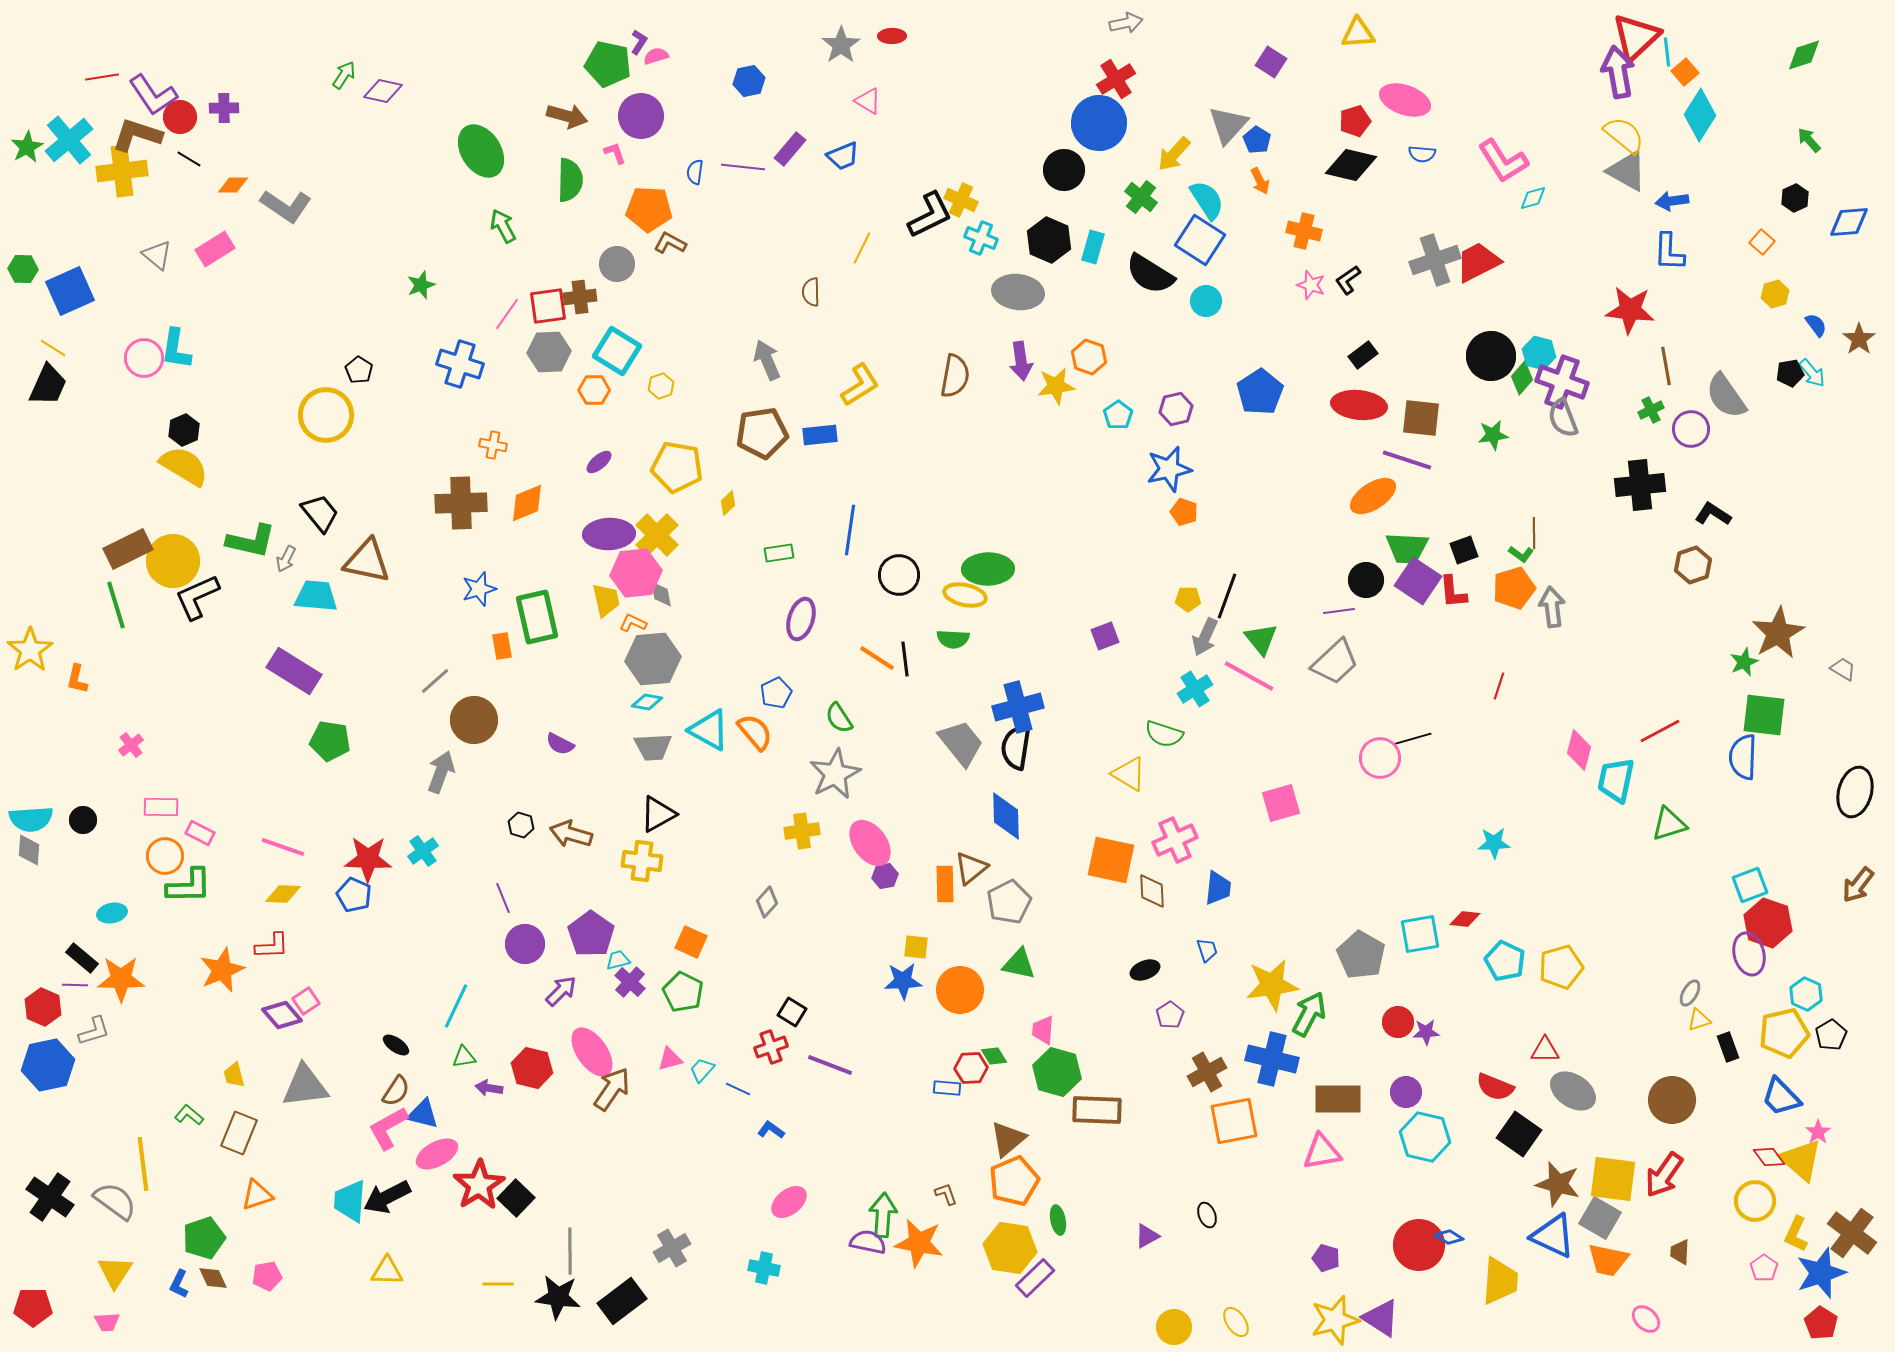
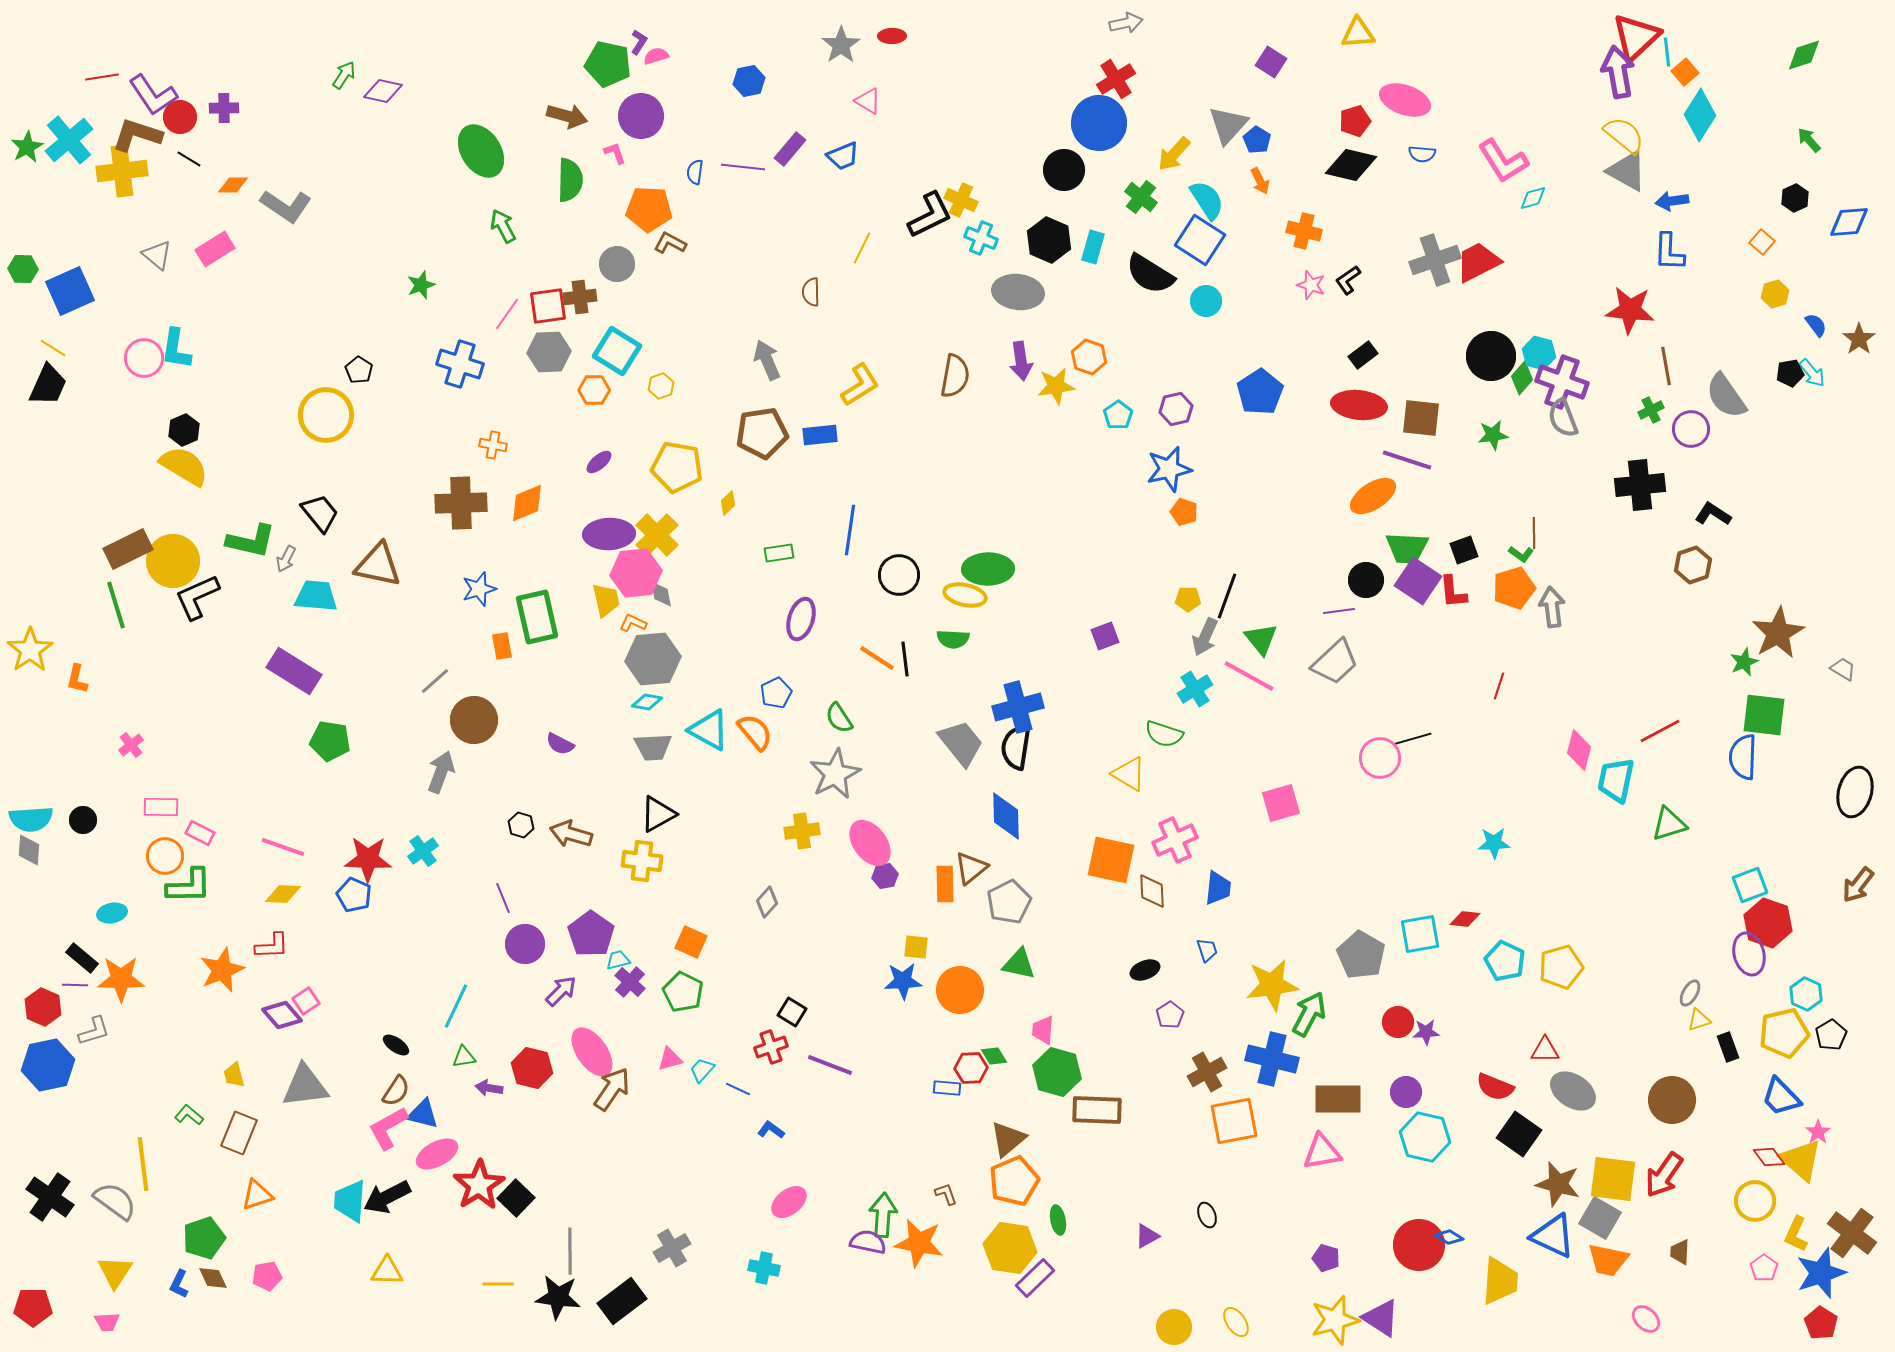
brown triangle at (367, 561): moved 11 px right, 4 px down
